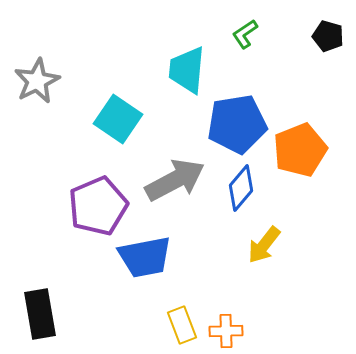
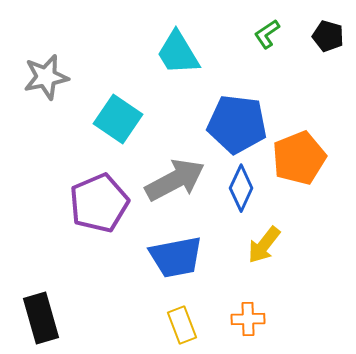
green L-shape: moved 22 px right
cyan trapezoid: moved 9 px left, 17 px up; rotated 36 degrees counterclockwise
gray star: moved 9 px right, 4 px up; rotated 15 degrees clockwise
blue pentagon: rotated 16 degrees clockwise
orange pentagon: moved 1 px left, 8 px down
blue diamond: rotated 15 degrees counterclockwise
purple pentagon: moved 1 px right, 3 px up
blue trapezoid: moved 31 px right
black rectangle: moved 1 px right, 4 px down; rotated 6 degrees counterclockwise
orange cross: moved 22 px right, 12 px up
